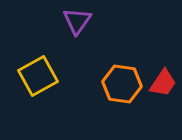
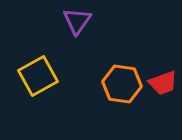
red trapezoid: rotated 36 degrees clockwise
